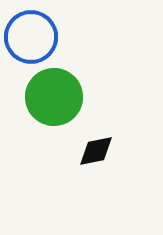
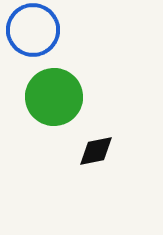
blue circle: moved 2 px right, 7 px up
